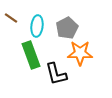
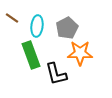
brown line: moved 1 px right
